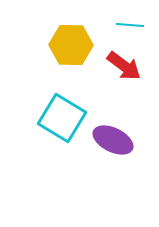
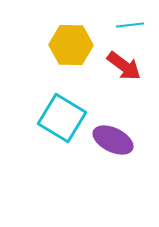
cyan line: rotated 12 degrees counterclockwise
